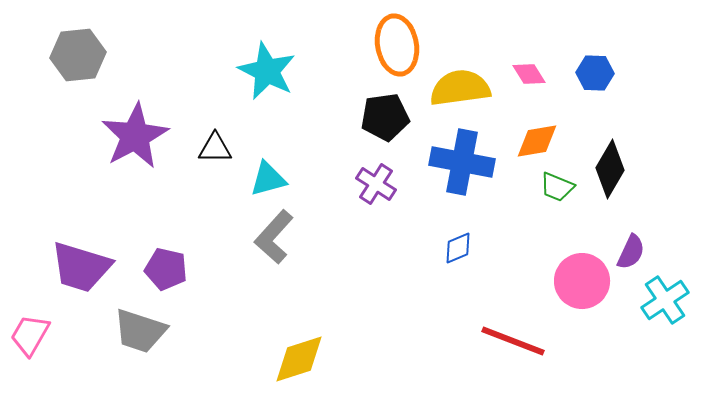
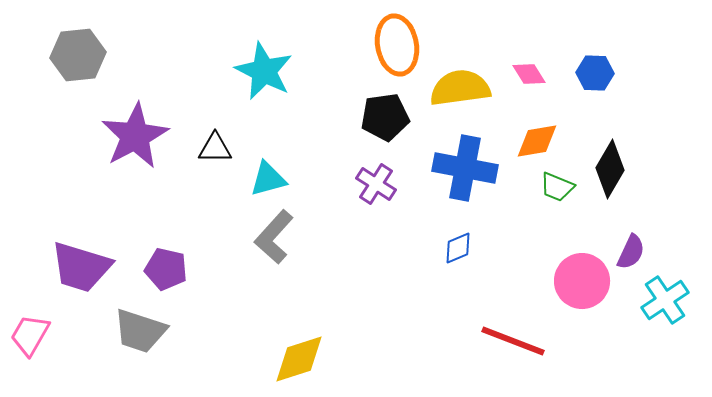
cyan star: moved 3 px left
blue cross: moved 3 px right, 6 px down
